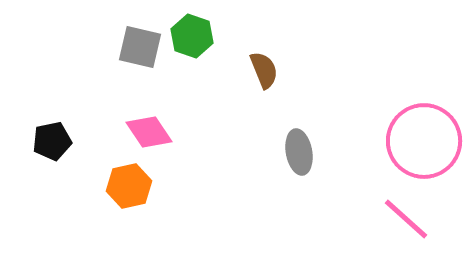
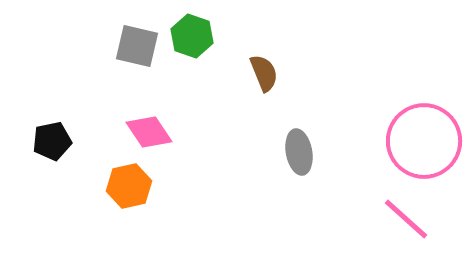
gray square: moved 3 px left, 1 px up
brown semicircle: moved 3 px down
